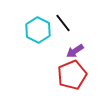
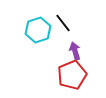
cyan hexagon: rotated 15 degrees clockwise
purple arrow: rotated 108 degrees clockwise
